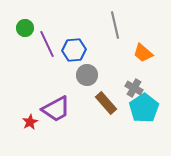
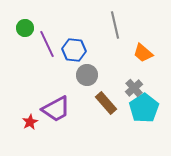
blue hexagon: rotated 10 degrees clockwise
gray cross: rotated 18 degrees clockwise
